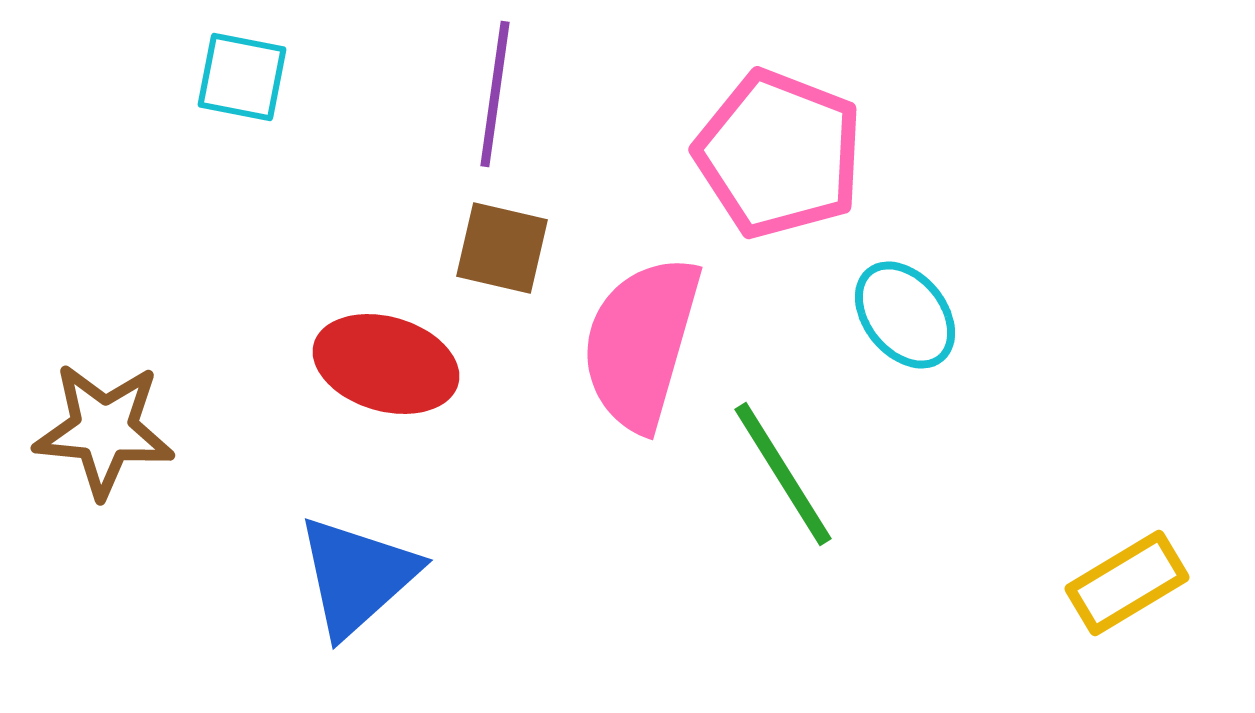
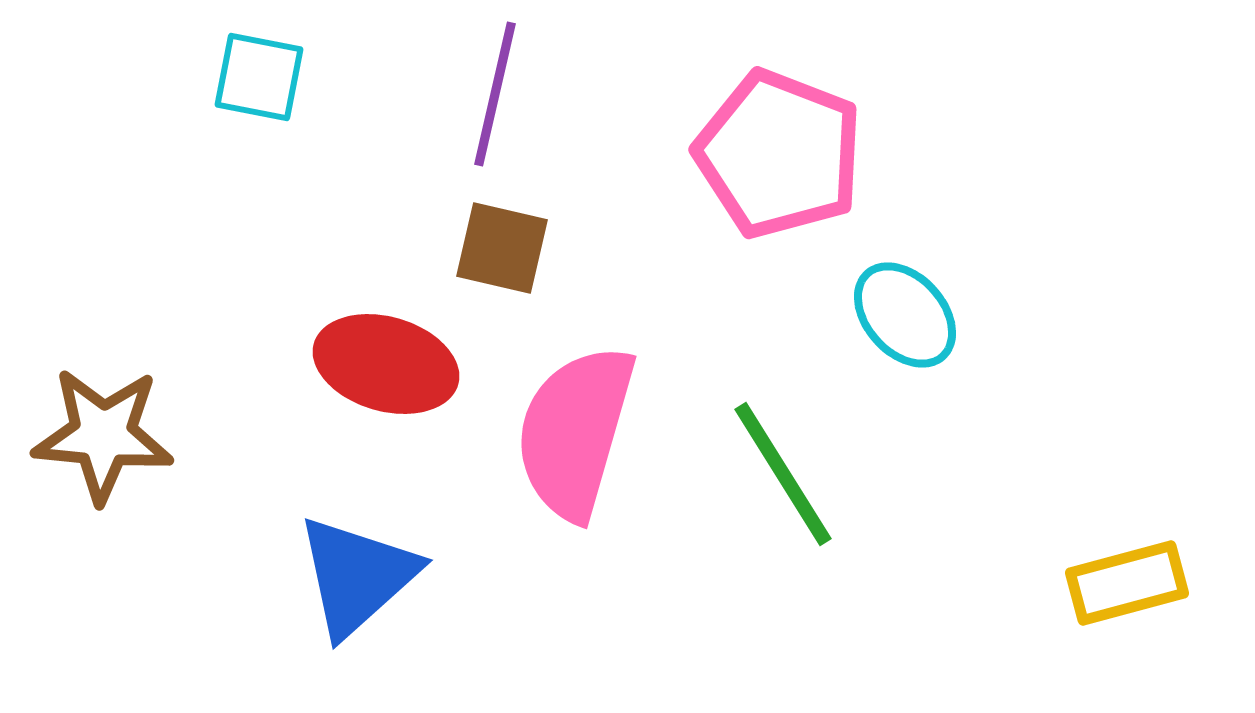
cyan square: moved 17 px right
purple line: rotated 5 degrees clockwise
cyan ellipse: rotated 3 degrees counterclockwise
pink semicircle: moved 66 px left, 89 px down
brown star: moved 1 px left, 5 px down
yellow rectangle: rotated 16 degrees clockwise
